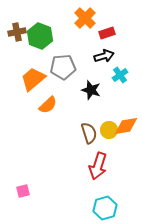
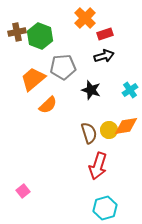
red rectangle: moved 2 px left, 1 px down
cyan cross: moved 10 px right, 15 px down
pink square: rotated 24 degrees counterclockwise
